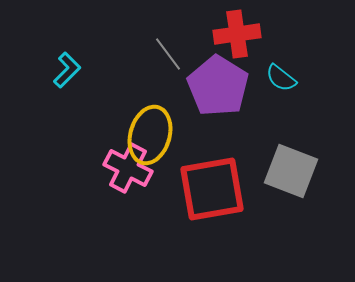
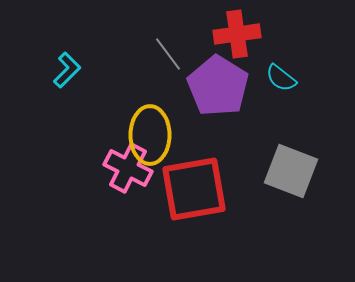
yellow ellipse: rotated 16 degrees counterclockwise
red square: moved 18 px left
